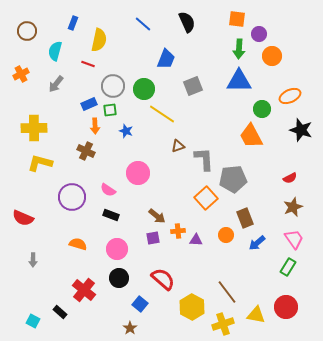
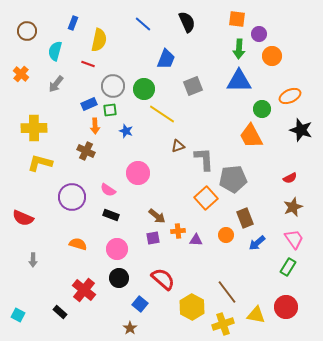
orange cross at (21, 74): rotated 21 degrees counterclockwise
cyan square at (33, 321): moved 15 px left, 6 px up
